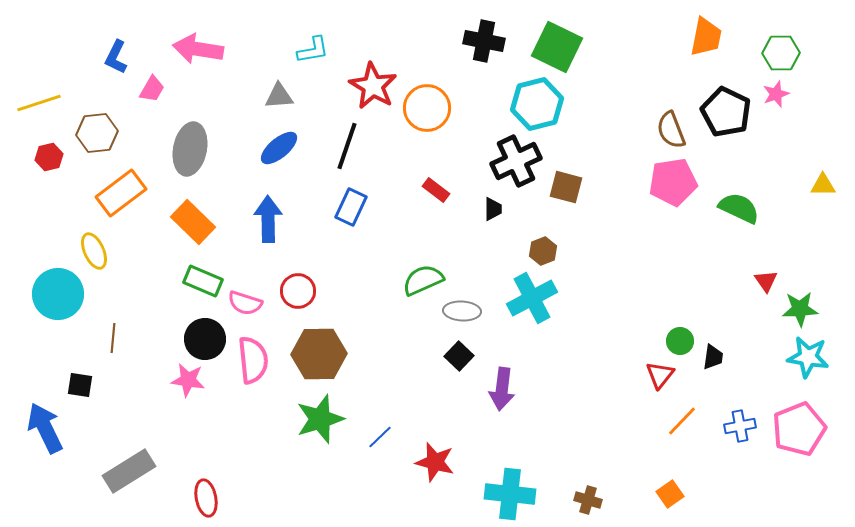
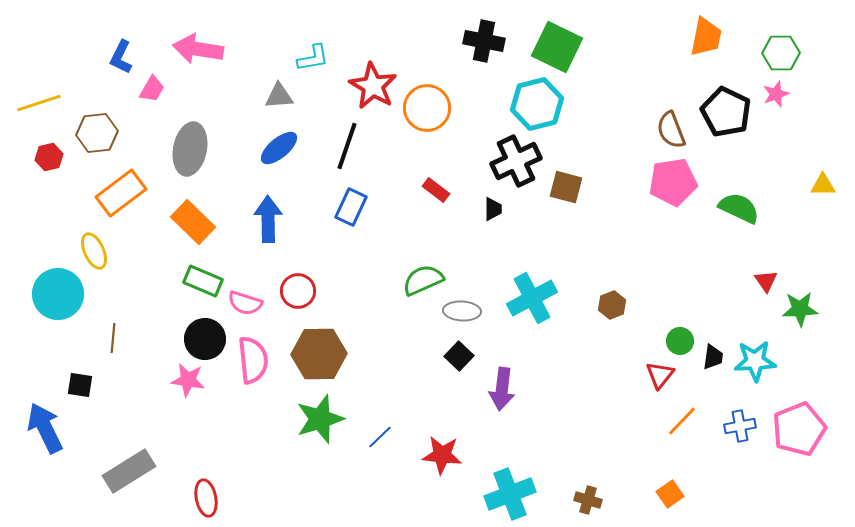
cyan L-shape at (313, 50): moved 8 px down
blue L-shape at (116, 57): moved 5 px right
brown hexagon at (543, 251): moved 69 px right, 54 px down
cyan star at (808, 357): moved 53 px left, 4 px down; rotated 12 degrees counterclockwise
red star at (435, 462): moved 7 px right, 7 px up; rotated 9 degrees counterclockwise
cyan cross at (510, 494): rotated 27 degrees counterclockwise
